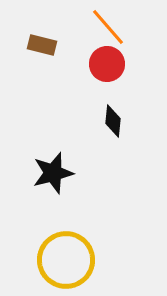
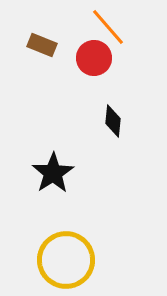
brown rectangle: rotated 8 degrees clockwise
red circle: moved 13 px left, 6 px up
black star: rotated 18 degrees counterclockwise
